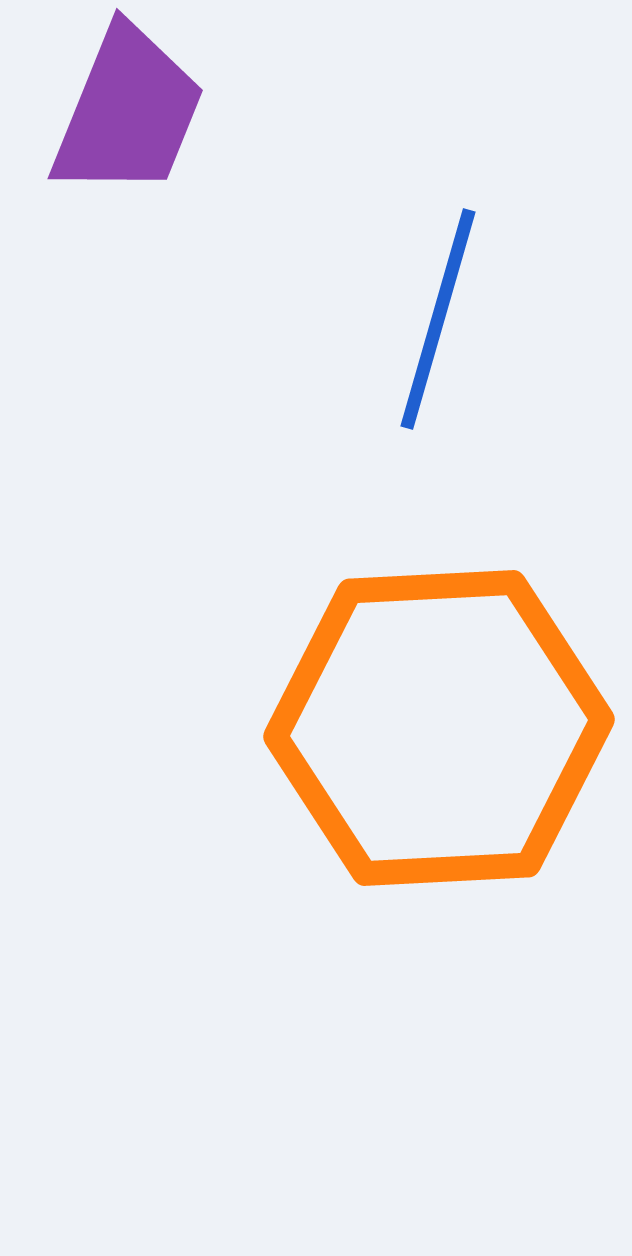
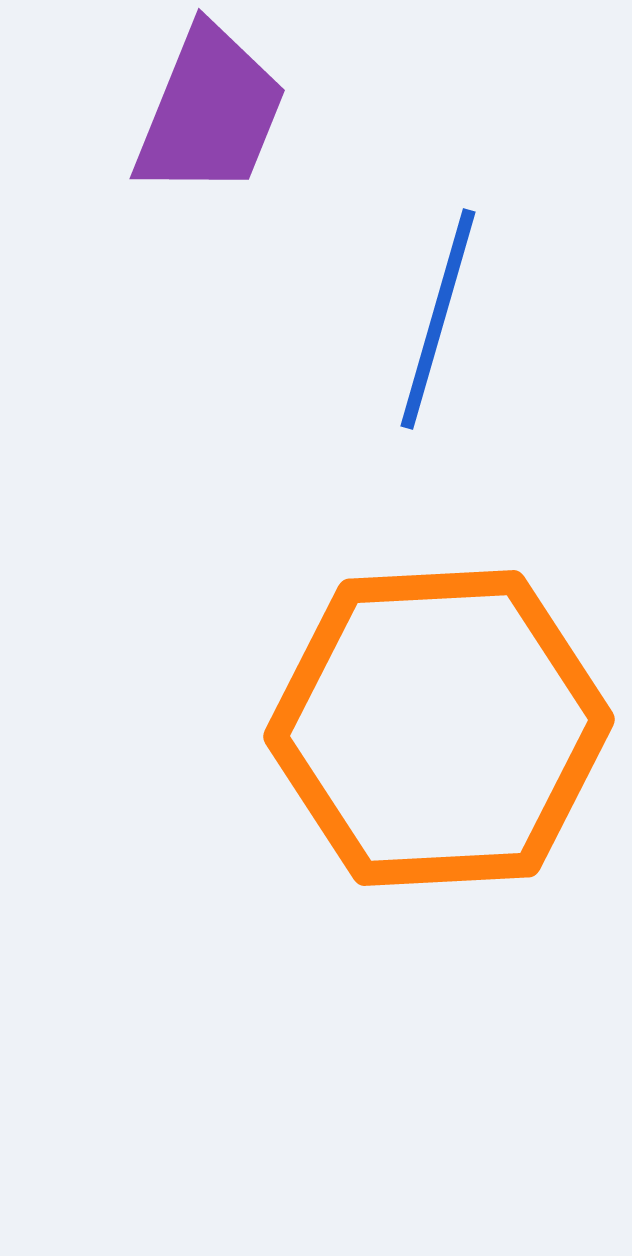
purple trapezoid: moved 82 px right
